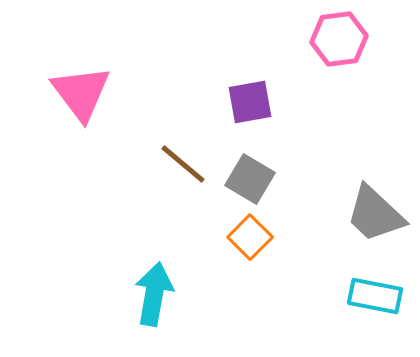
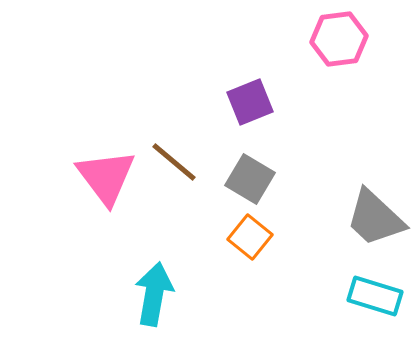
pink triangle: moved 25 px right, 84 px down
purple square: rotated 12 degrees counterclockwise
brown line: moved 9 px left, 2 px up
gray trapezoid: moved 4 px down
orange square: rotated 6 degrees counterclockwise
cyan rectangle: rotated 6 degrees clockwise
